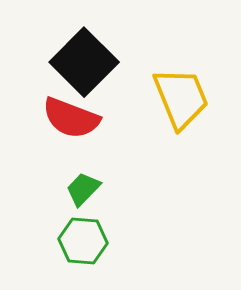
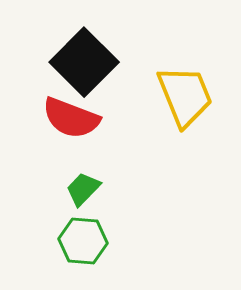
yellow trapezoid: moved 4 px right, 2 px up
